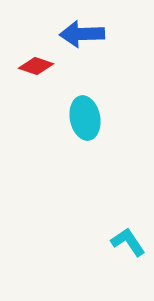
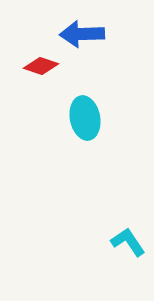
red diamond: moved 5 px right
